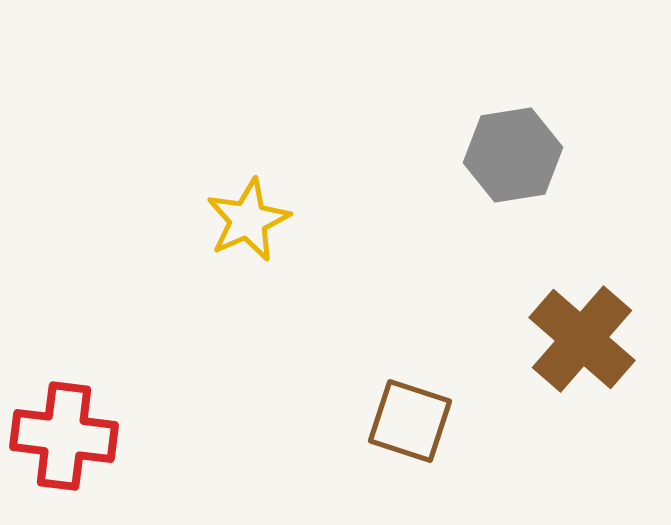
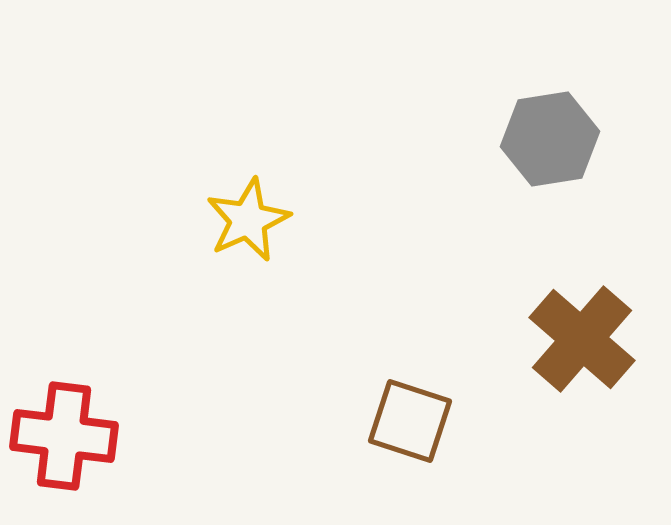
gray hexagon: moved 37 px right, 16 px up
